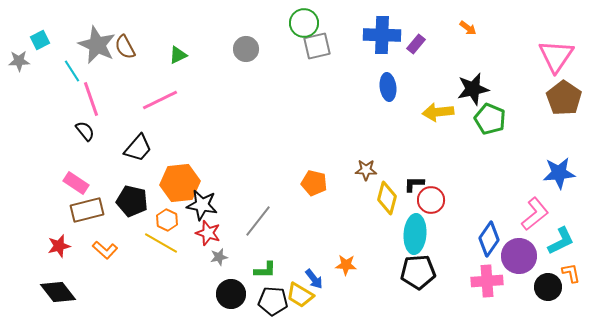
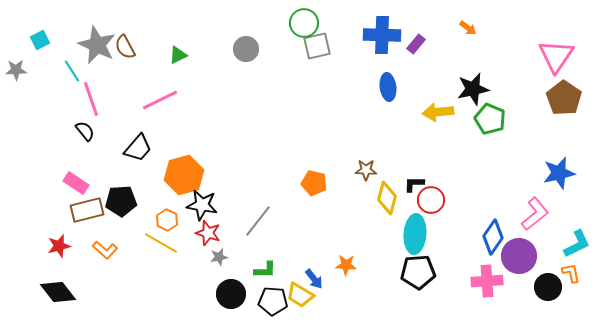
gray star at (19, 61): moved 3 px left, 9 px down
blue star at (559, 173): rotated 8 degrees counterclockwise
orange hexagon at (180, 183): moved 4 px right, 8 px up; rotated 9 degrees counterclockwise
black pentagon at (132, 201): moved 11 px left; rotated 16 degrees counterclockwise
blue diamond at (489, 239): moved 4 px right, 2 px up
cyan L-shape at (561, 241): moved 16 px right, 3 px down
